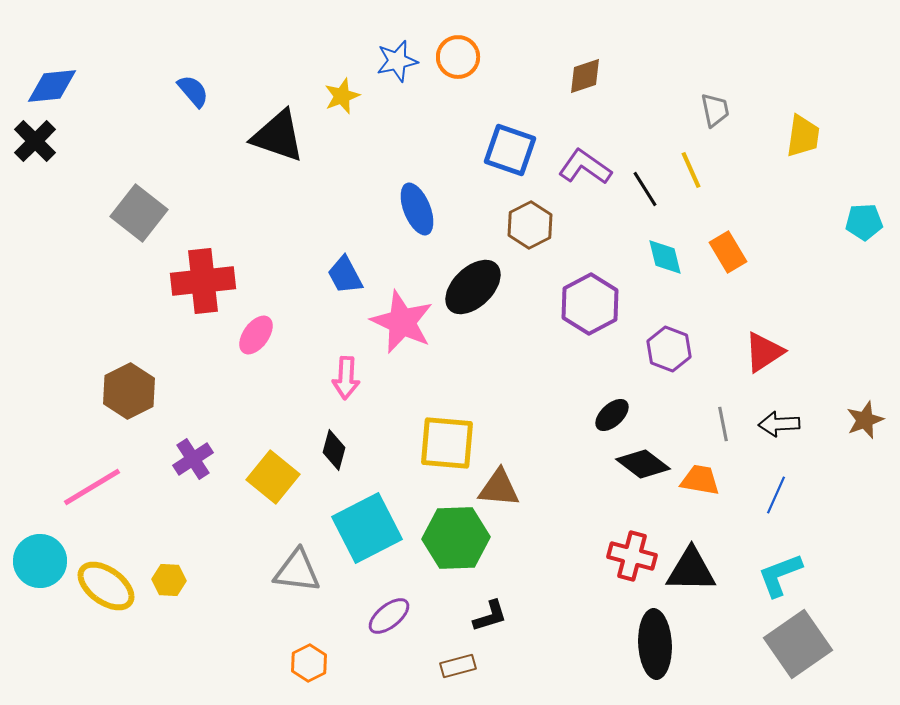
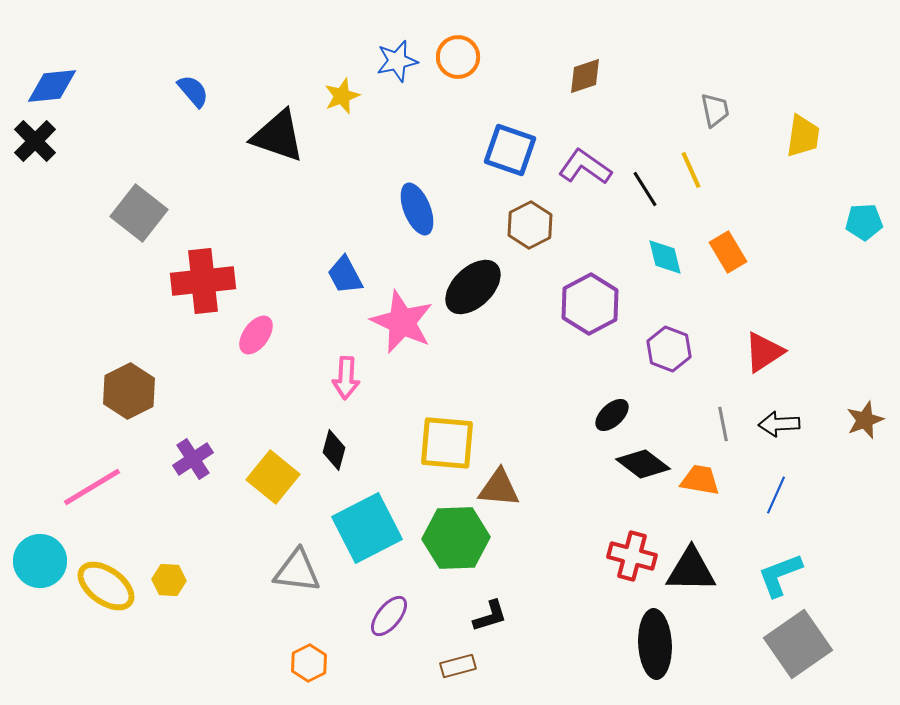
purple ellipse at (389, 616): rotated 12 degrees counterclockwise
